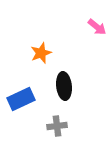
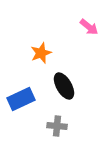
pink arrow: moved 8 px left
black ellipse: rotated 24 degrees counterclockwise
gray cross: rotated 12 degrees clockwise
